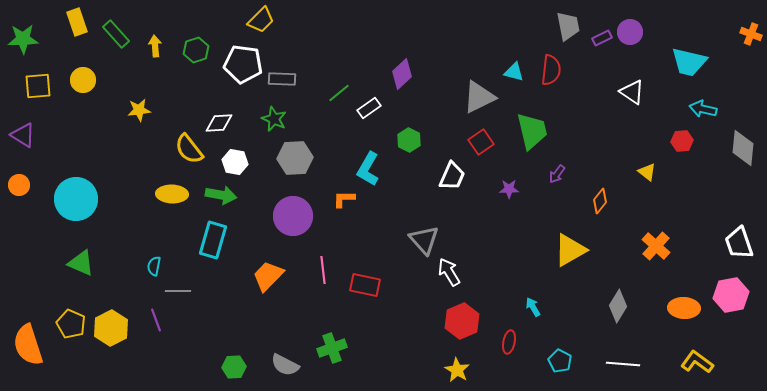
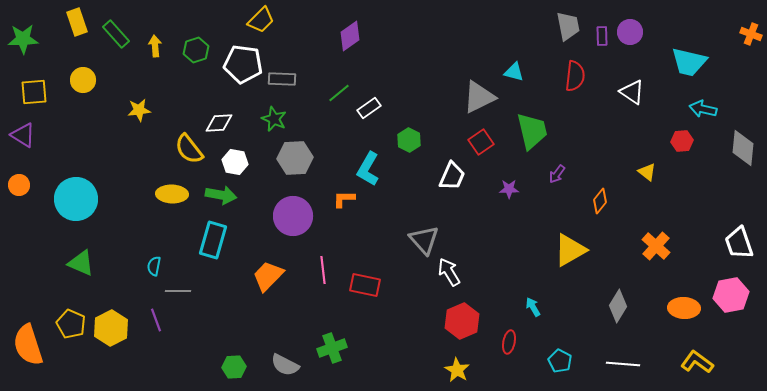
purple rectangle at (602, 38): moved 2 px up; rotated 66 degrees counterclockwise
red semicircle at (551, 70): moved 24 px right, 6 px down
purple diamond at (402, 74): moved 52 px left, 38 px up; rotated 8 degrees clockwise
yellow square at (38, 86): moved 4 px left, 6 px down
